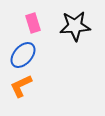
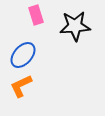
pink rectangle: moved 3 px right, 8 px up
